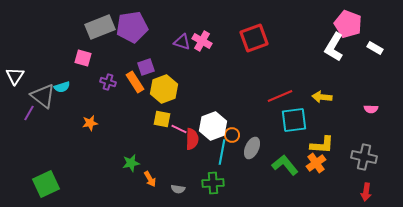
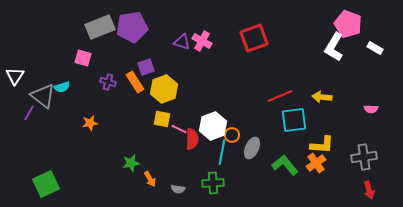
gray cross: rotated 20 degrees counterclockwise
red arrow: moved 3 px right, 2 px up; rotated 24 degrees counterclockwise
